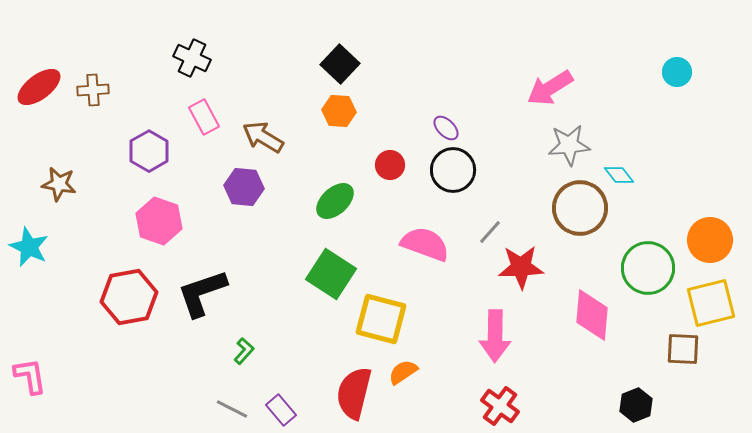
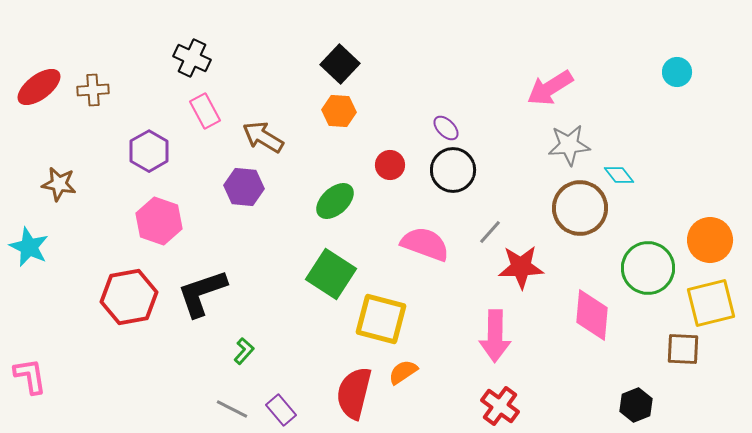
pink rectangle at (204, 117): moved 1 px right, 6 px up
